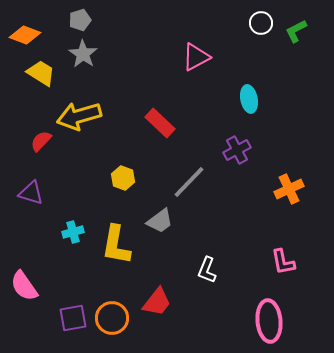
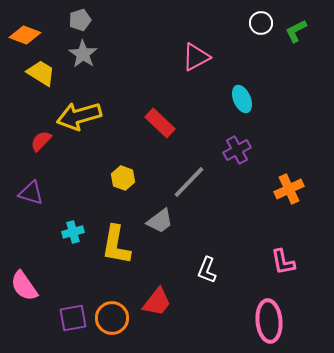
cyan ellipse: moved 7 px left; rotated 12 degrees counterclockwise
